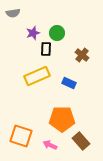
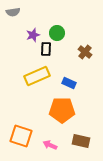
gray semicircle: moved 1 px up
purple star: moved 2 px down
brown cross: moved 3 px right, 3 px up
orange pentagon: moved 9 px up
brown rectangle: rotated 36 degrees counterclockwise
